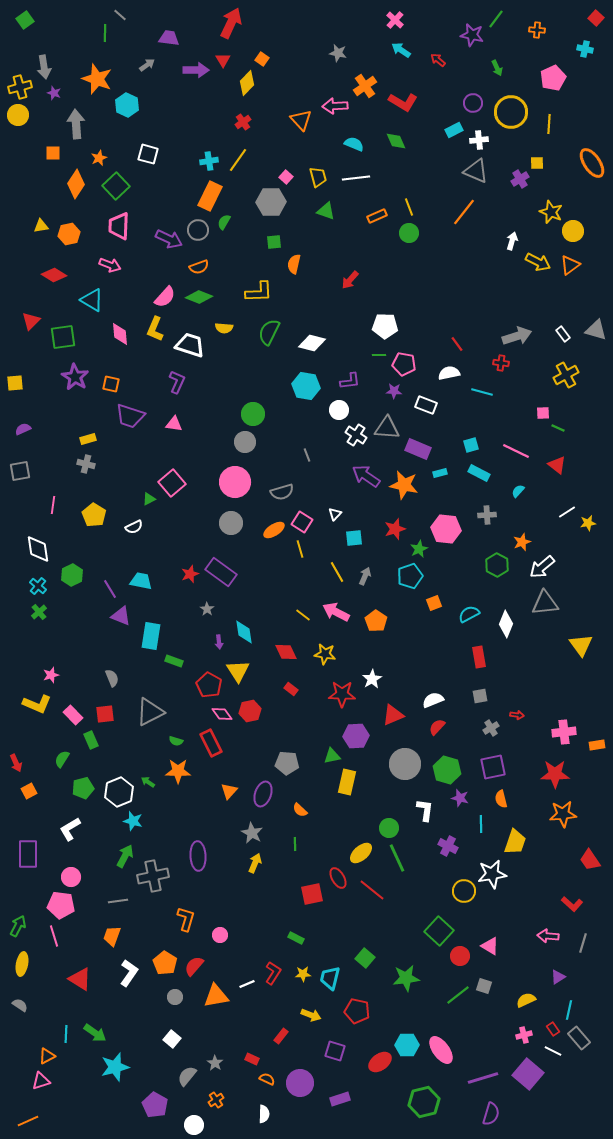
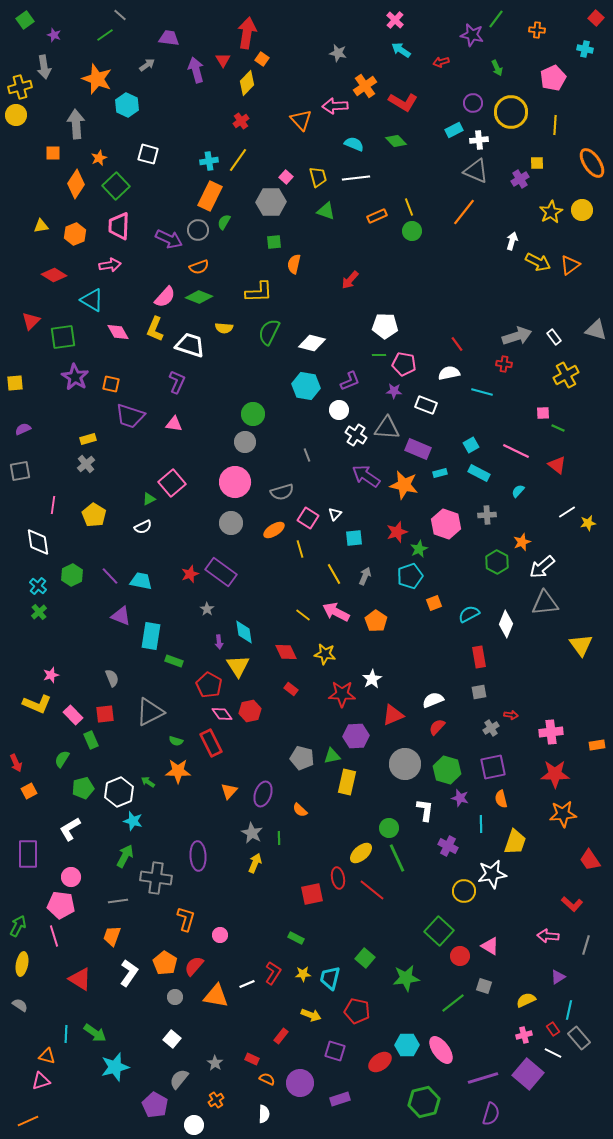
red arrow at (231, 23): moved 16 px right, 10 px down; rotated 16 degrees counterclockwise
green line at (105, 33): moved 2 px down; rotated 54 degrees clockwise
red arrow at (438, 60): moved 3 px right, 2 px down; rotated 56 degrees counterclockwise
purple arrow at (196, 70): rotated 105 degrees counterclockwise
purple star at (54, 93): moved 58 px up
yellow circle at (18, 115): moved 2 px left
red cross at (243, 122): moved 2 px left, 1 px up
yellow line at (549, 124): moved 6 px right, 1 px down
green diamond at (396, 141): rotated 20 degrees counterclockwise
yellow star at (551, 212): rotated 20 degrees clockwise
yellow circle at (573, 231): moved 9 px right, 21 px up
green circle at (409, 233): moved 3 px right, 2 px up
orange hexagon at (69, 234): moved 6 px right; rotated 10 degrees counterclockwise
pink arrow at (110, 265): rotated 30 degrees counterclockwise
pink diamond at (120, 334): moved 2 px left, 2 px up; rotated 25 degrees counterclockwise
white rectangle at (563, 334): moved 9 px left, 3 px down
red cross at (501, 363): moved 3 px right, 1 px down
purple L-shape at (350, 381): rotated 15 degrees counterclockwise
cyan square at (471, 445): rotated 14 degrees counterclockwise
gray cross at (86, 464): rotated 36 degrees clockwise
pink square at (302, 522): moved 6 px right, 4 px up
white semicircle at (134, 527): moved 9 px right
red star at (395, 529): moved 2 px right, 3 px down
pink hexagon at (446, 529): moved 5 px up; rotated 12 degrees clockwise
white diamond at (38, 549): moved 7 px up
green hexagon at (497, 565): moved 3 px up
yellow line at (337, 572): moved 3 px left, 2 px down
purple line at (110, 589): moved 13 px up; rotated 12 degrees counterclockwise
yellow triangle at (238, 671): moved 5 px up
gray square at (480, 696): moved 1 px left, 4 px up
red arrow at (517, 715): moved 6 px left
pink cross at (564, 732): moved 13 px left
gray pentagon at (287, 763): moved 15 px right, 5 px up; rotated 10 degrees clockwise
green line at (295, 844): moved 16 px left, 6 px up
gray cross at (153, 876): moved 3 px right, 2 px down; rotated 20 degrees clockwise
red ellipse at (338, 878): rotated 20 degrees clockwise
gray line at (583, 943): moved 3 px right, 2 px down
green line at (458, 995): moved 5 px left, 8 px down
orange triangle at (216, 996): rotated 20 degrees clockwise
white line at (553, 1051): moved 2 px down
orange triangle at (47, 1056): rotated 42 degrees clockwise
gray semicircle at (187, 1076): moved 8 px left, 3 px down
